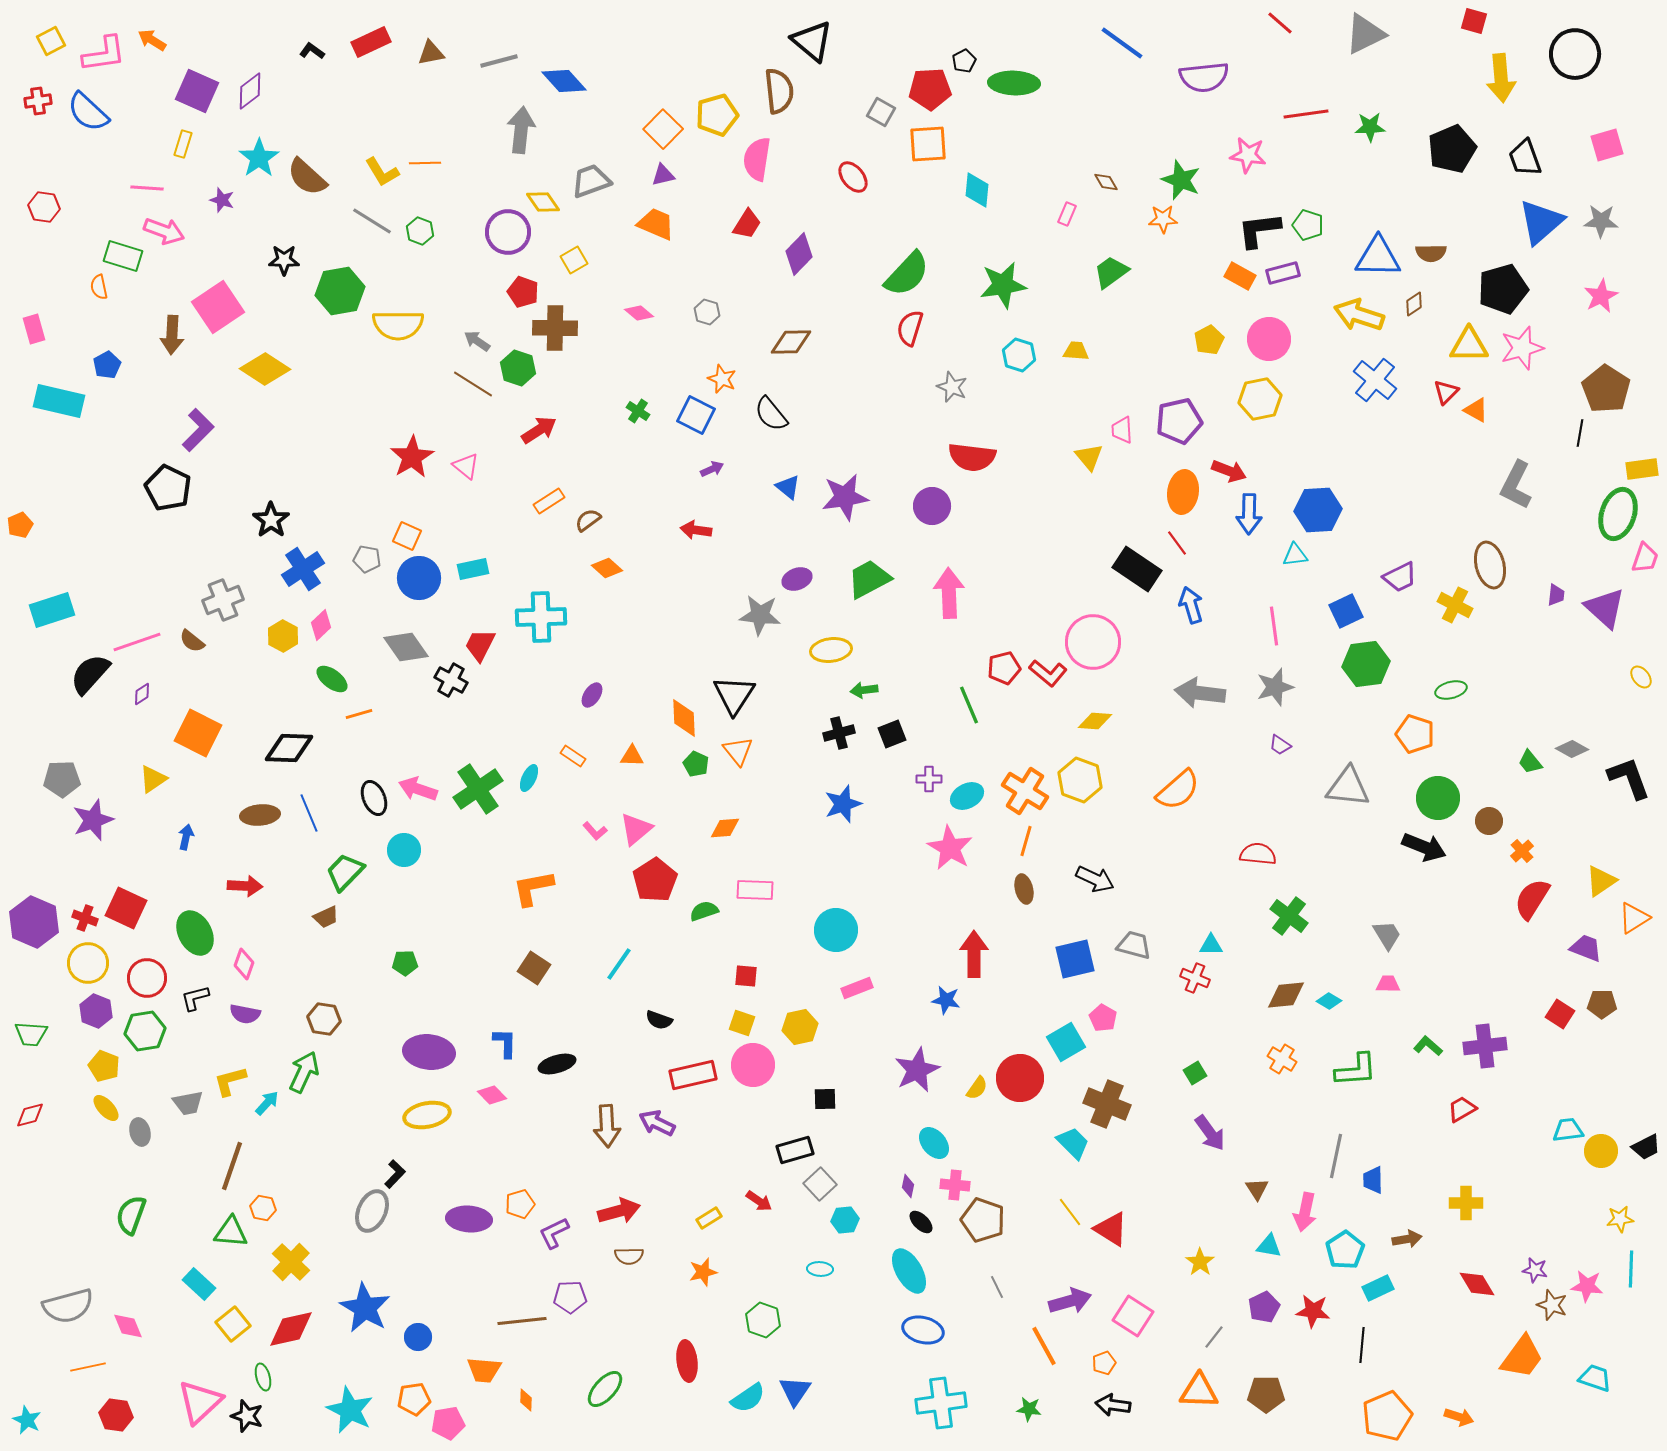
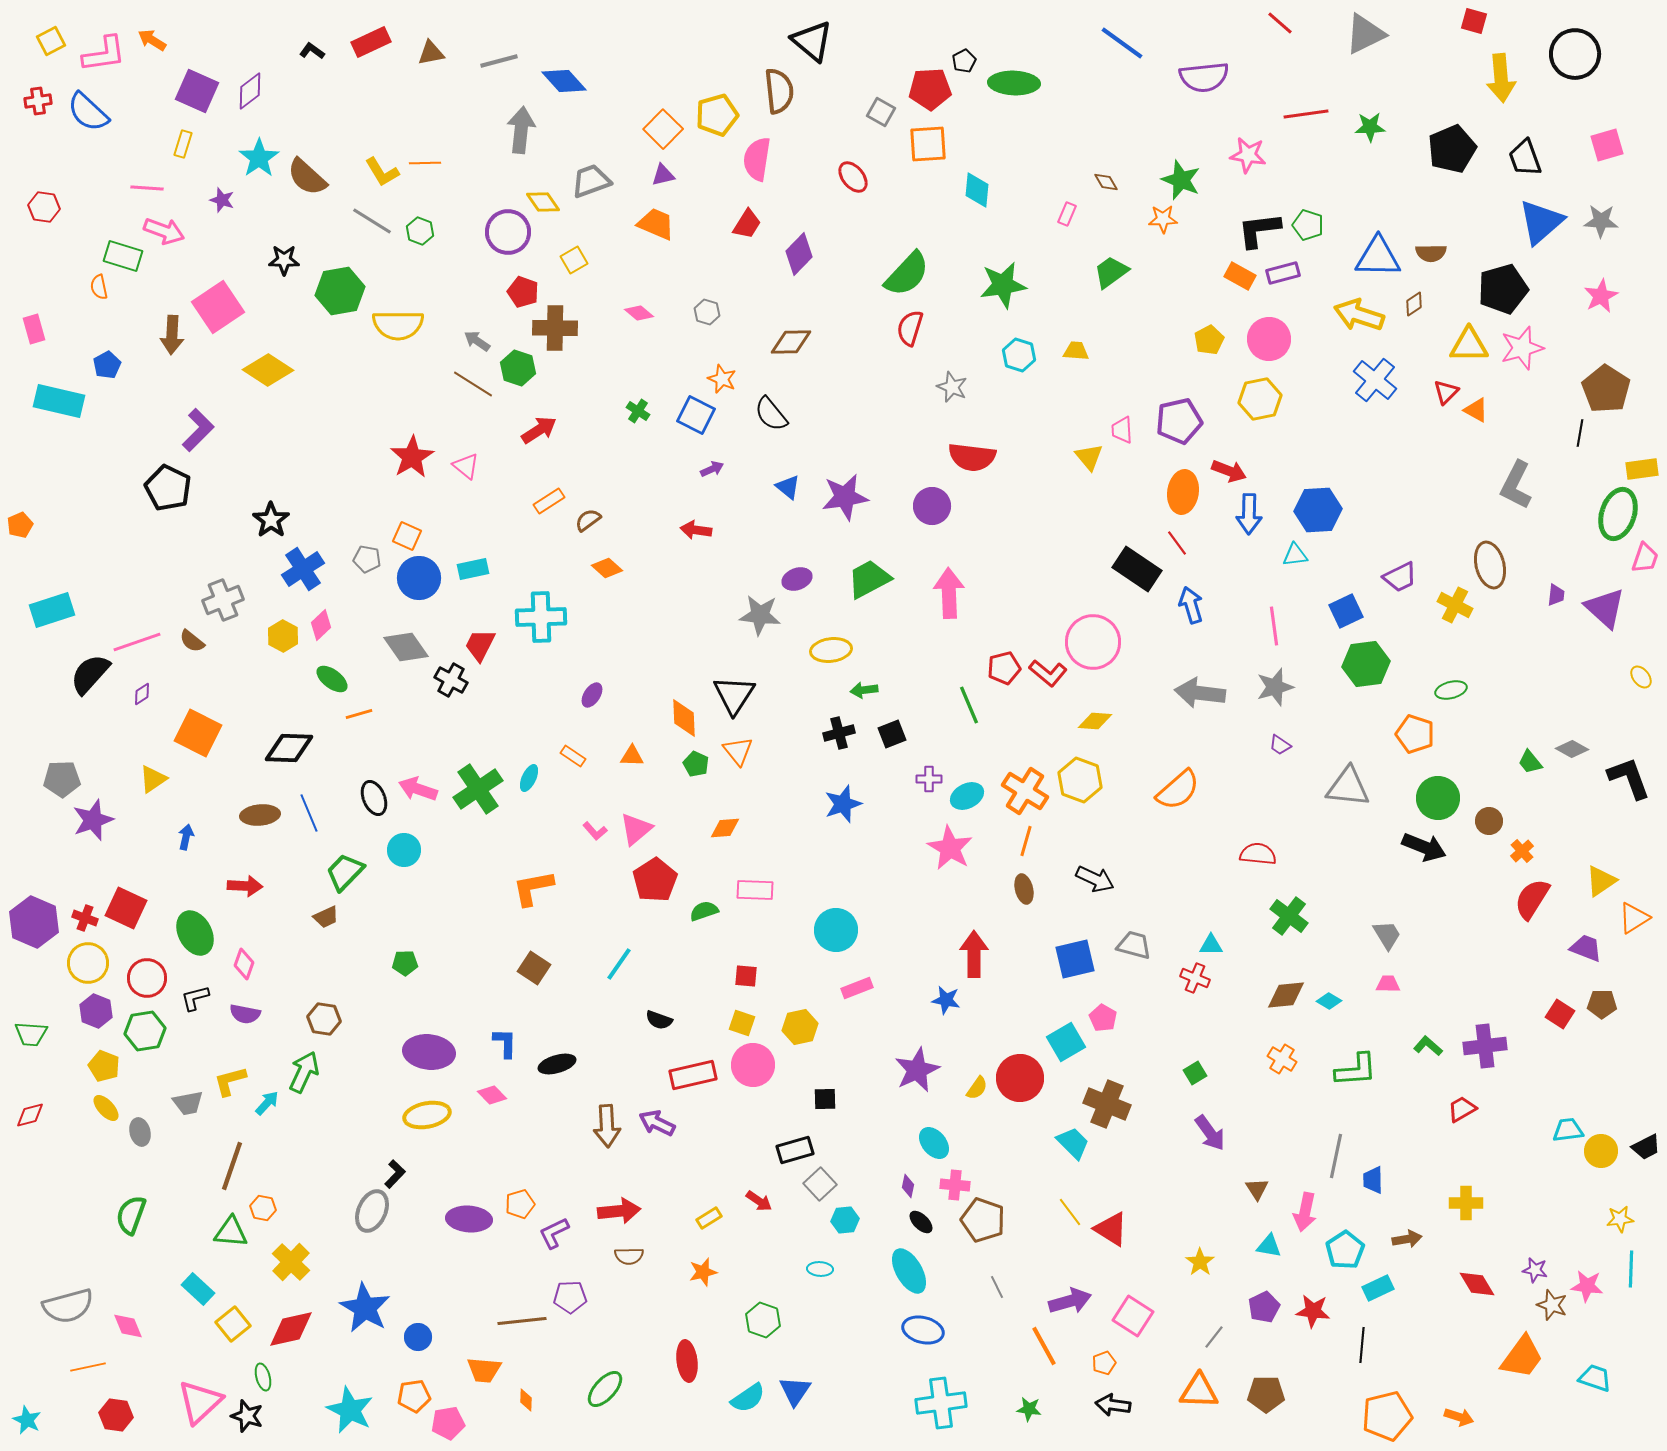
yellow diamond at (265, 369): moved 3 px right, 1 px down
red arrow at (619, 1211): rotated 9 degrees clockwise
cyan rectangle at (199, 1284): moved 1 px left, 5 px down
orange pentagon at (414, 1399): moved 3 px up
orange pentagon at (1387, 1416): rotated 9 degrees clockwise
